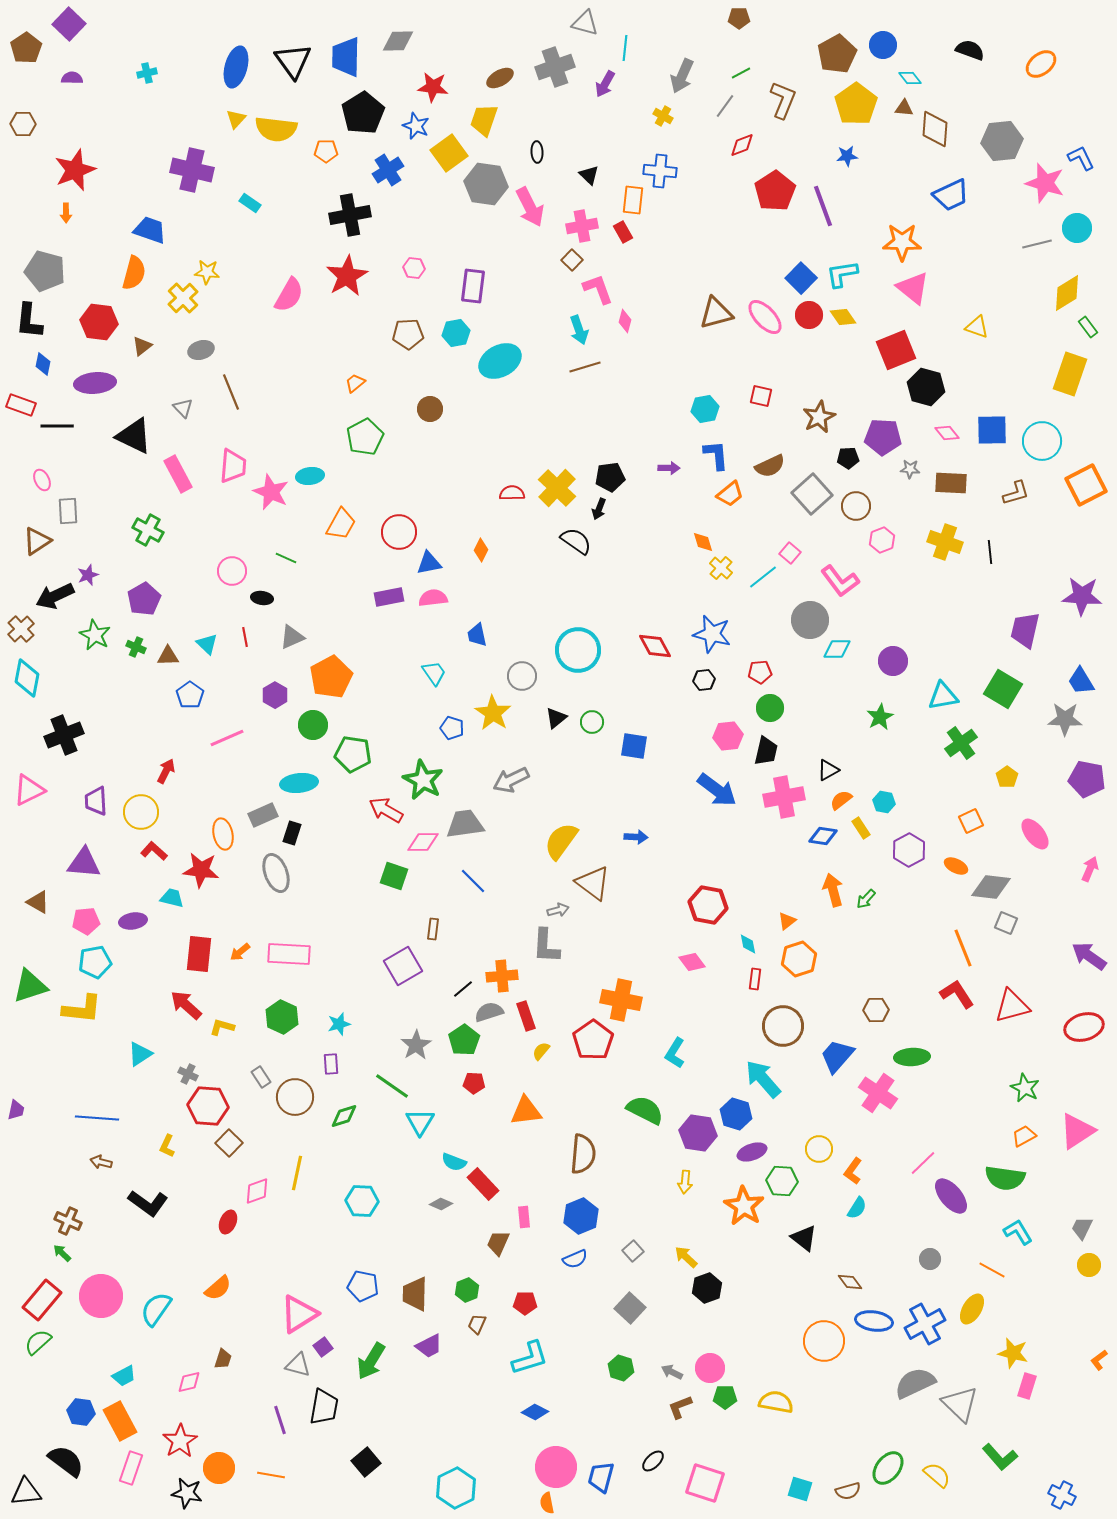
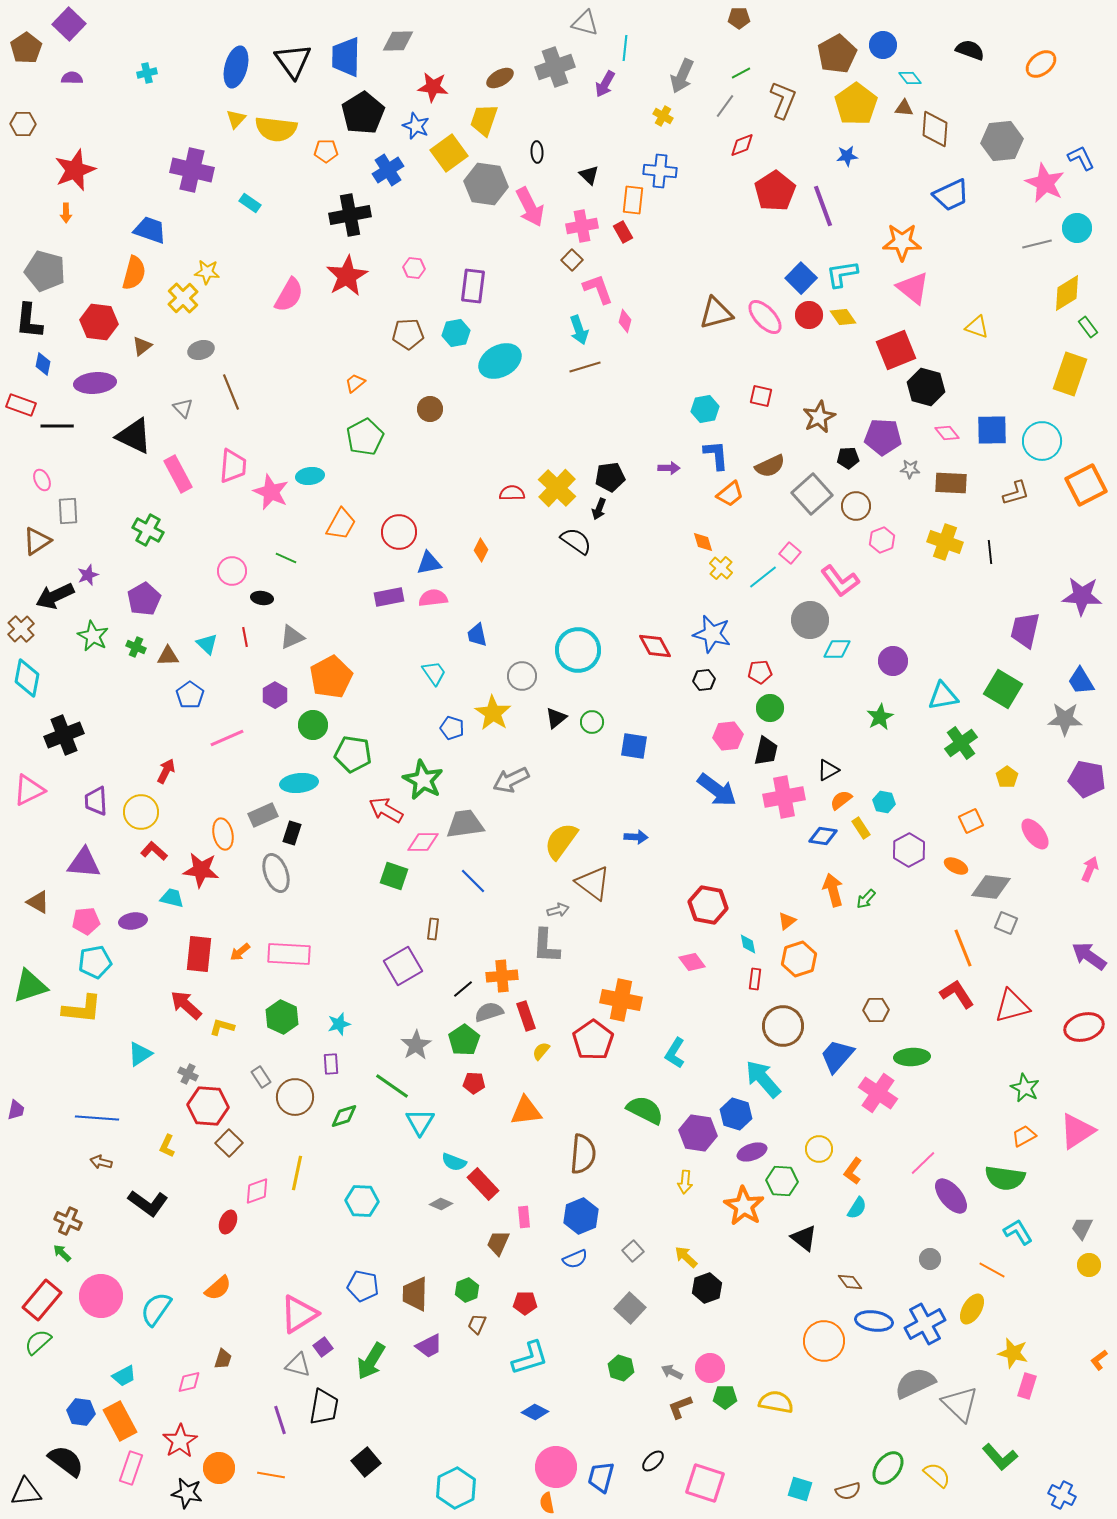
pink star at (1045, 183): rotated 9 degrees clockwise
green star at (95, 635): moved 2 px left, 1 px down
